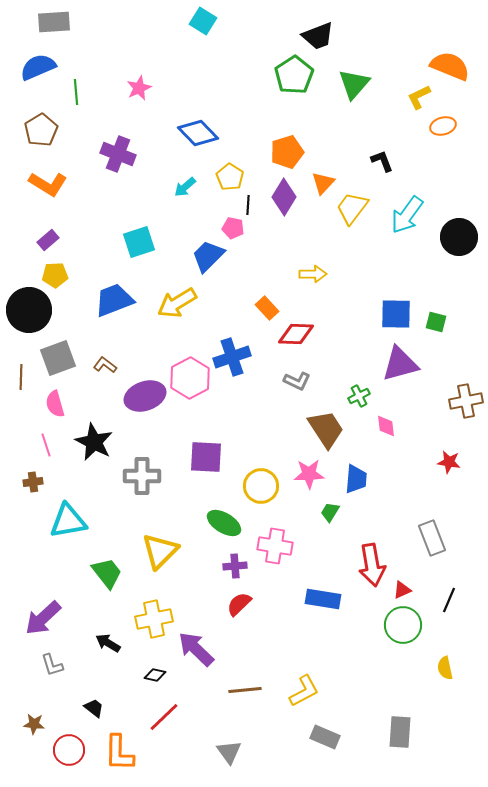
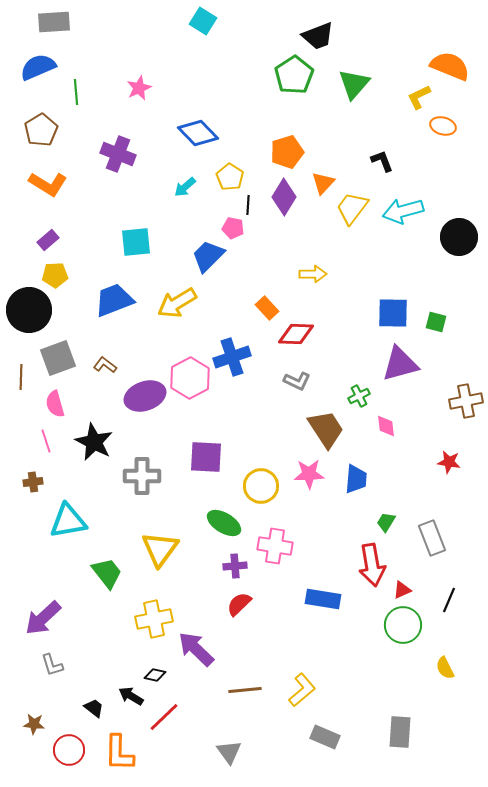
orange ellipse at (443, 126): rotated 30 degrees clockwise
cyan arrow at (407, 215): moved 4 px left, 4 px up; rotated 39 degrees clockwise
cyan square at (139, 242): moved 3 px left; rotated 12 degrees clockwise
blue square at (396, 314): moved 3 px left, 1 px up
pink line at (46, 445): moved 4 px up
green trapezoid at (330, 512): moved 56 px right, 10 px down
yellow triangle at (160, 551): moved 2 px up; rotated 9 degrees counterclockwise
black arrow at (108, 643): moved 23 px right, 53 px down
yellow semicircle at (445, 668): rotated 15 degrees counterclockwise
yellow L-shape at (304, 691): moved 2 px left, 1 px up; rotated 12 degrees counterclockwise
